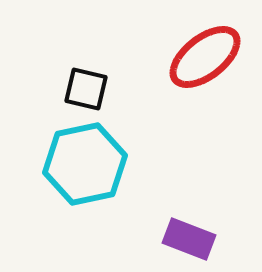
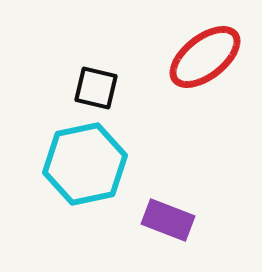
black square: moved 10 px right, 1 px up
purple rectangle: moved 21 px left, 19 px up
